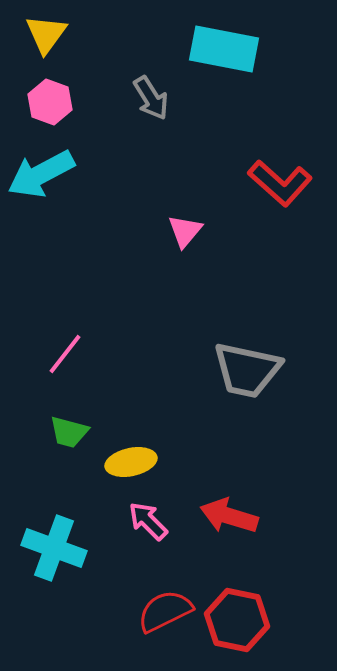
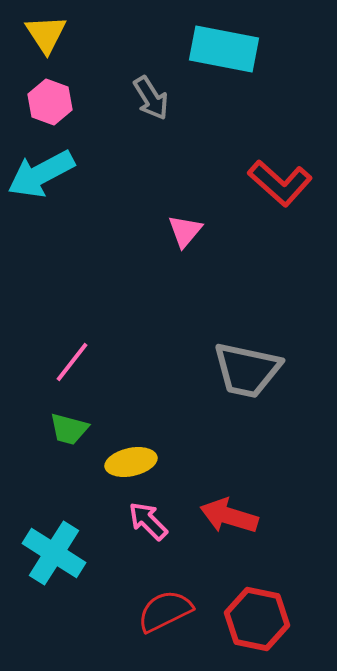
yellow triangle: rotated 9 degrees counterclockwise
pink line: moved 7 px right, 8 px down
green trapezoid: moved 3 px up
cyan cross: moved 5 px down; rotated 12 degrees clockwise
red hexagon: moved 20 px right, 1 px up
